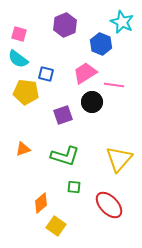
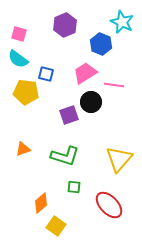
black circle: moved 1 px left
purple square: moved 6 px right
